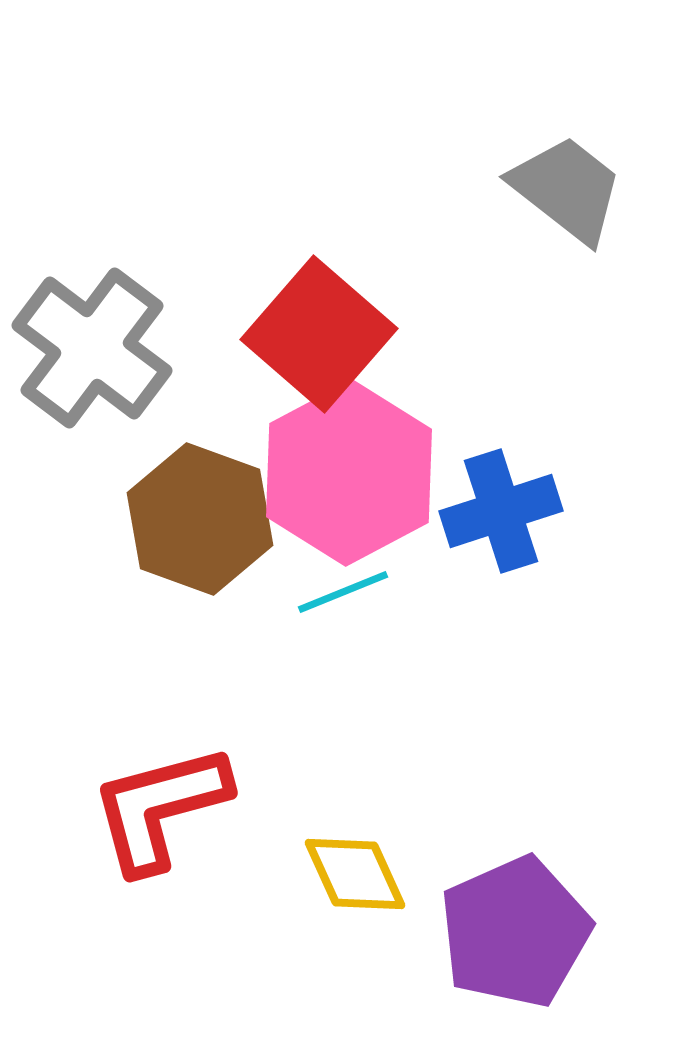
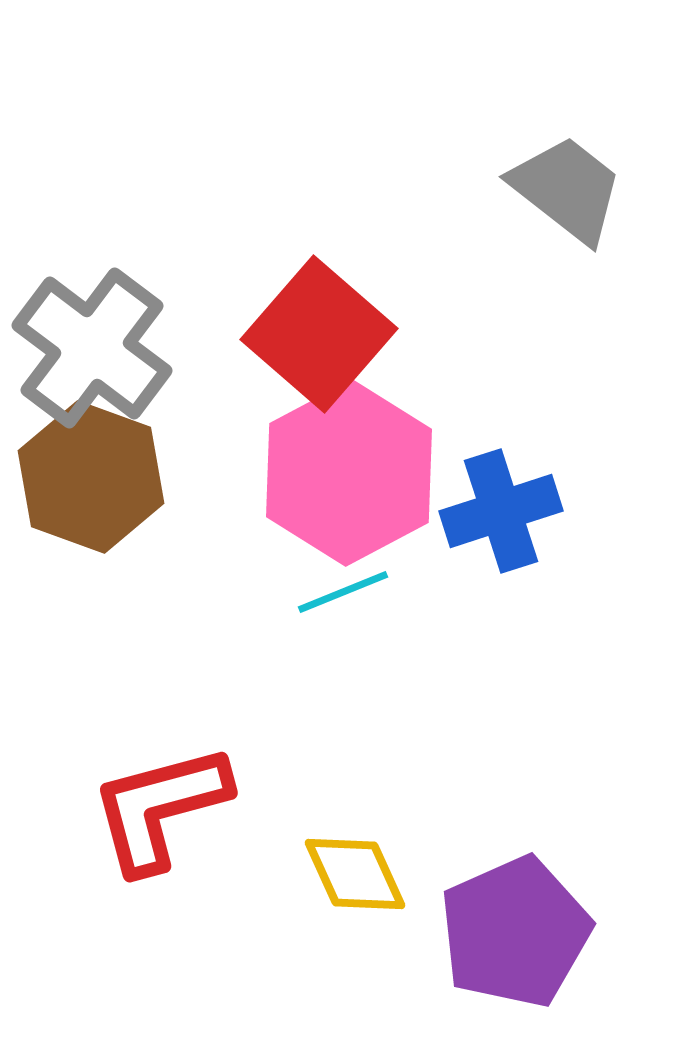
brown hexagon: moved 109 px left, 42 px up
